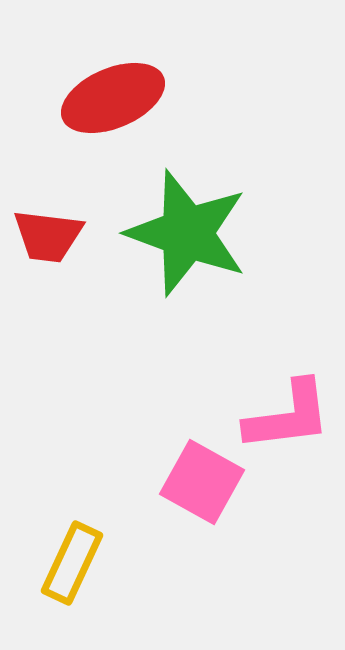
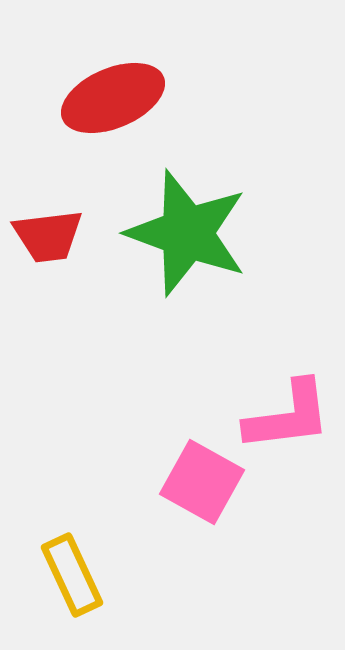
red trapezoid: rotated 14 degrees counterclockwise
yellow rectangle: moved 12 px down; rotated 50 degrees counterclockwise
